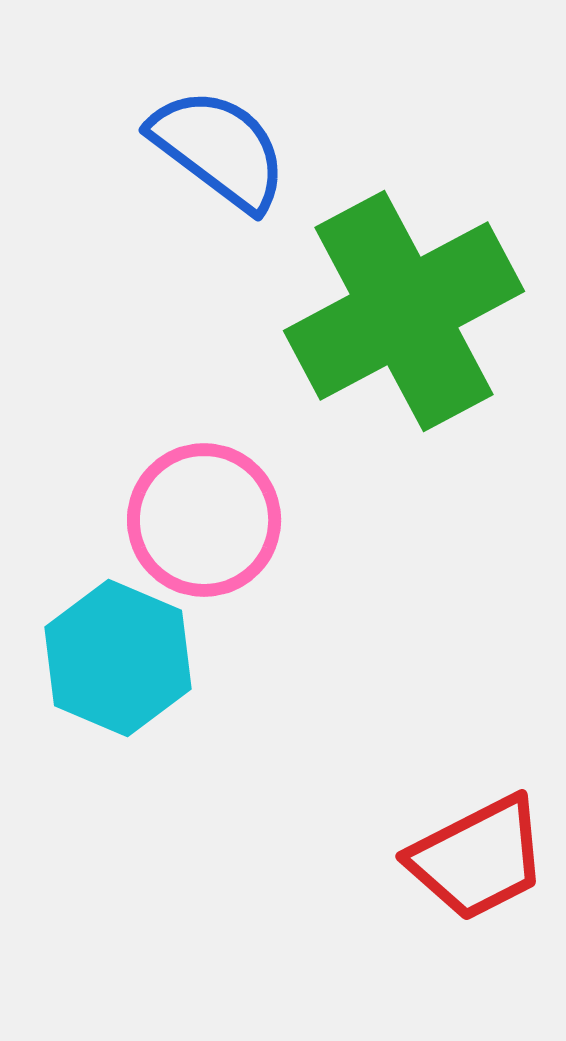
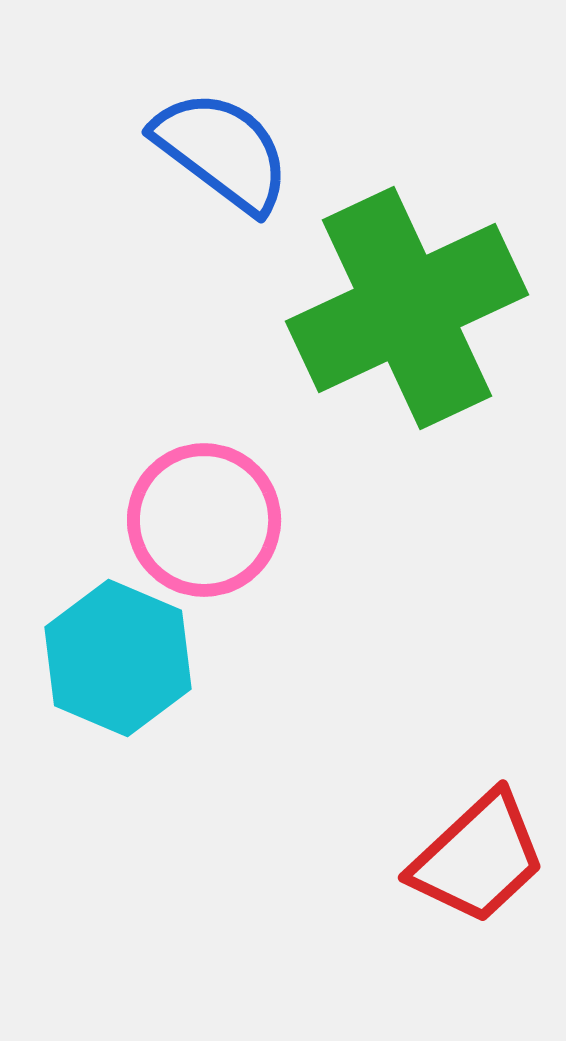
blue semicircle: moved 3 px right, 2 px down
green cross: moved 3 px right, 3 px up; rotated 3 degrees clockwise
red trapezoid: rotated 16 degrees counterclockwise
